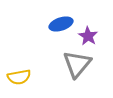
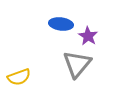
blue ellipse: rotated 25 degrees clockwise
yellow semicircle: rotated 10 degrees counterclockwise
